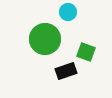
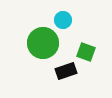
cyan circle: moved 5 px left, 8 px down
green circle: moved 2 px left, 4 px down
